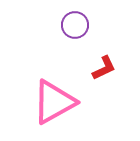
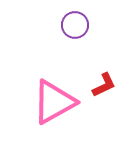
red L-shape: moved 17 px down
